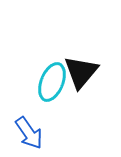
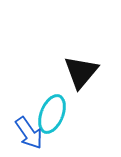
cyan ellipse: moved 32 px down
